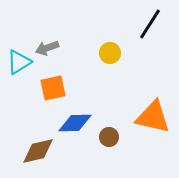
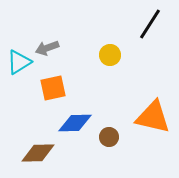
yellow circle: moved 2 px down
brown diamond: moved 2 px down; rotated 12 degrees clockwise
